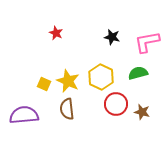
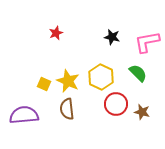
red star: rotated 24 degrees clockwise
green semicircle: rotated 60 degrees clockwise
